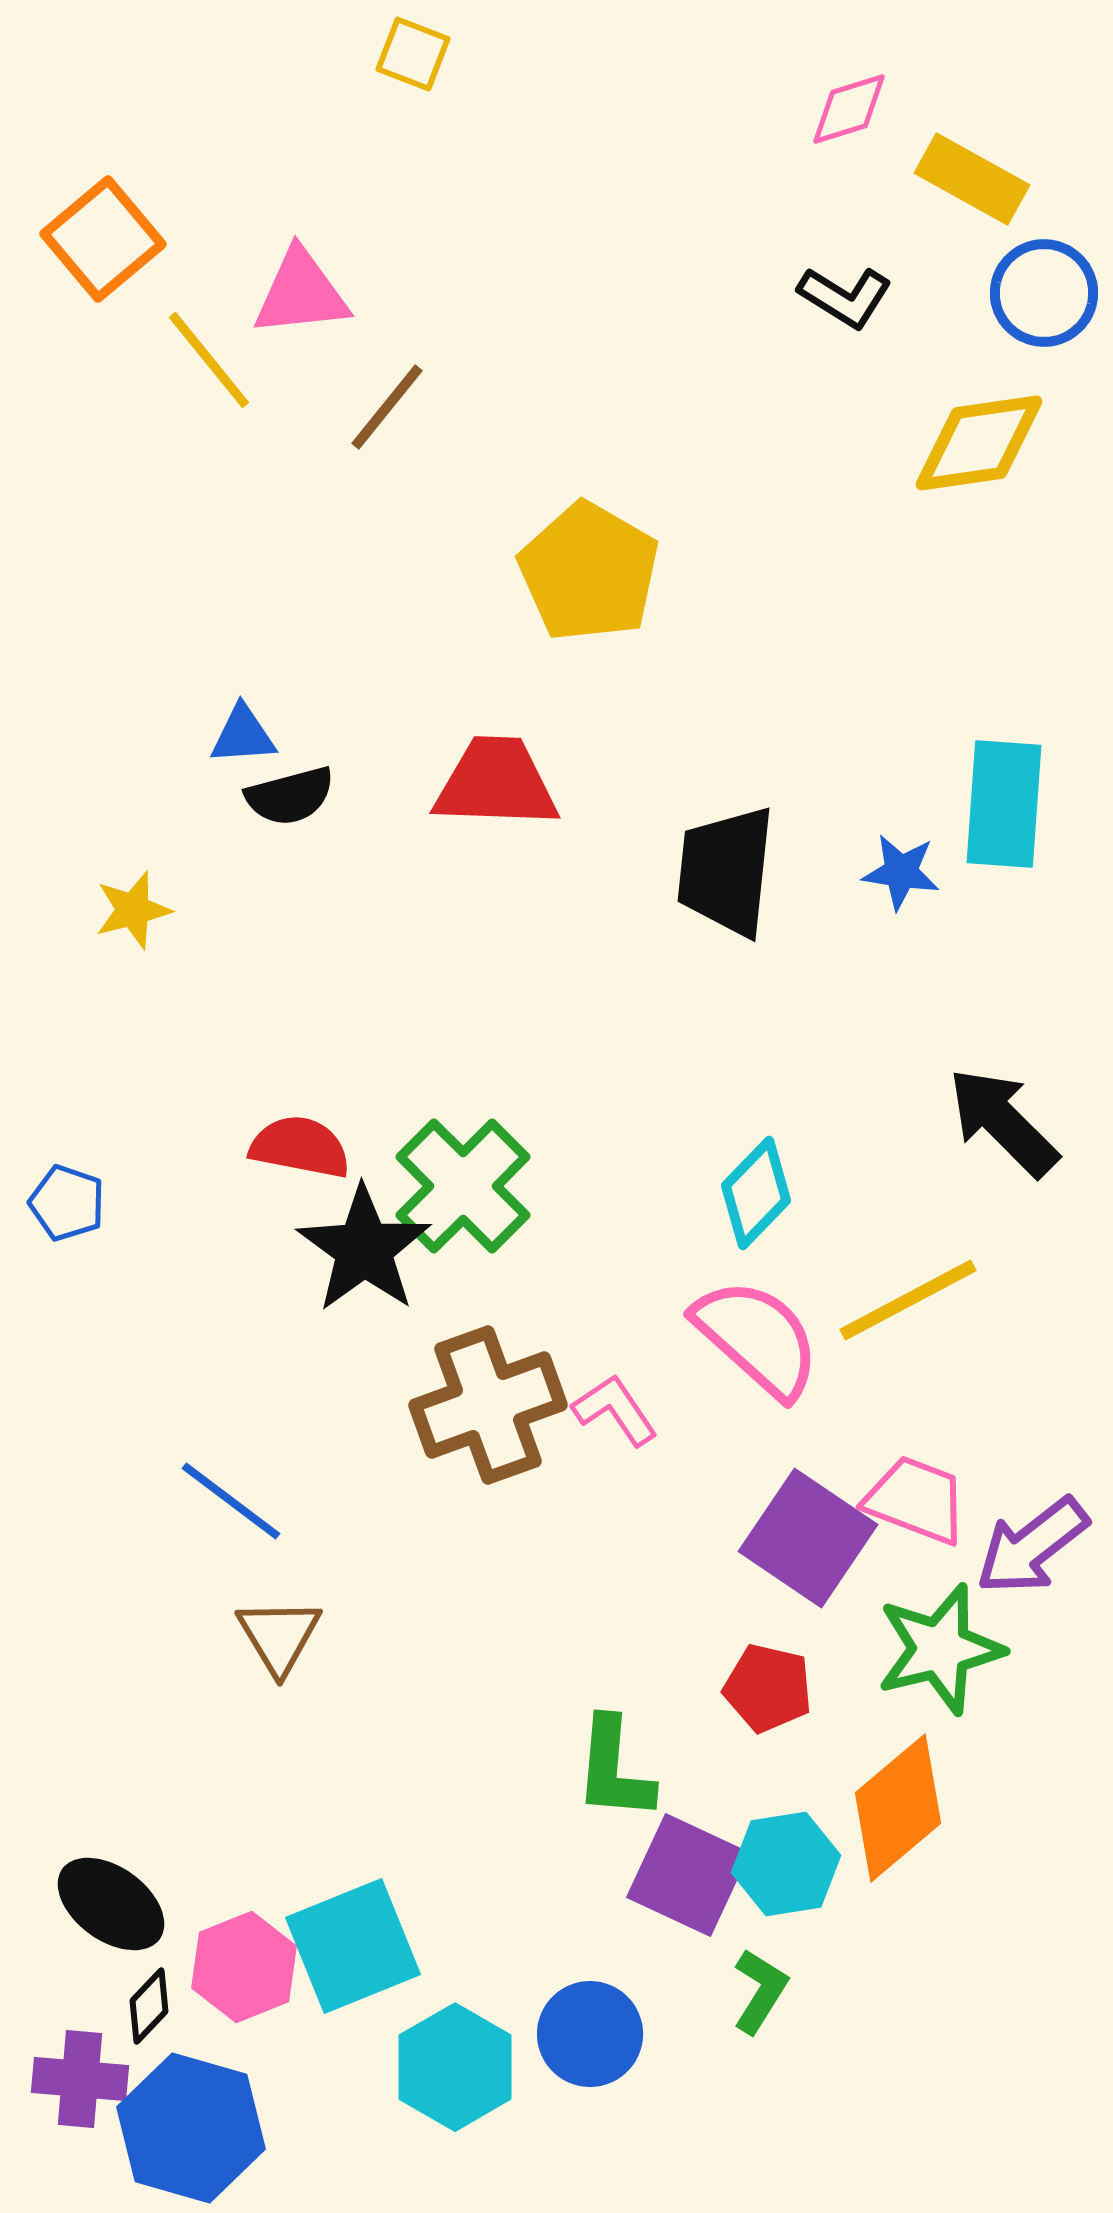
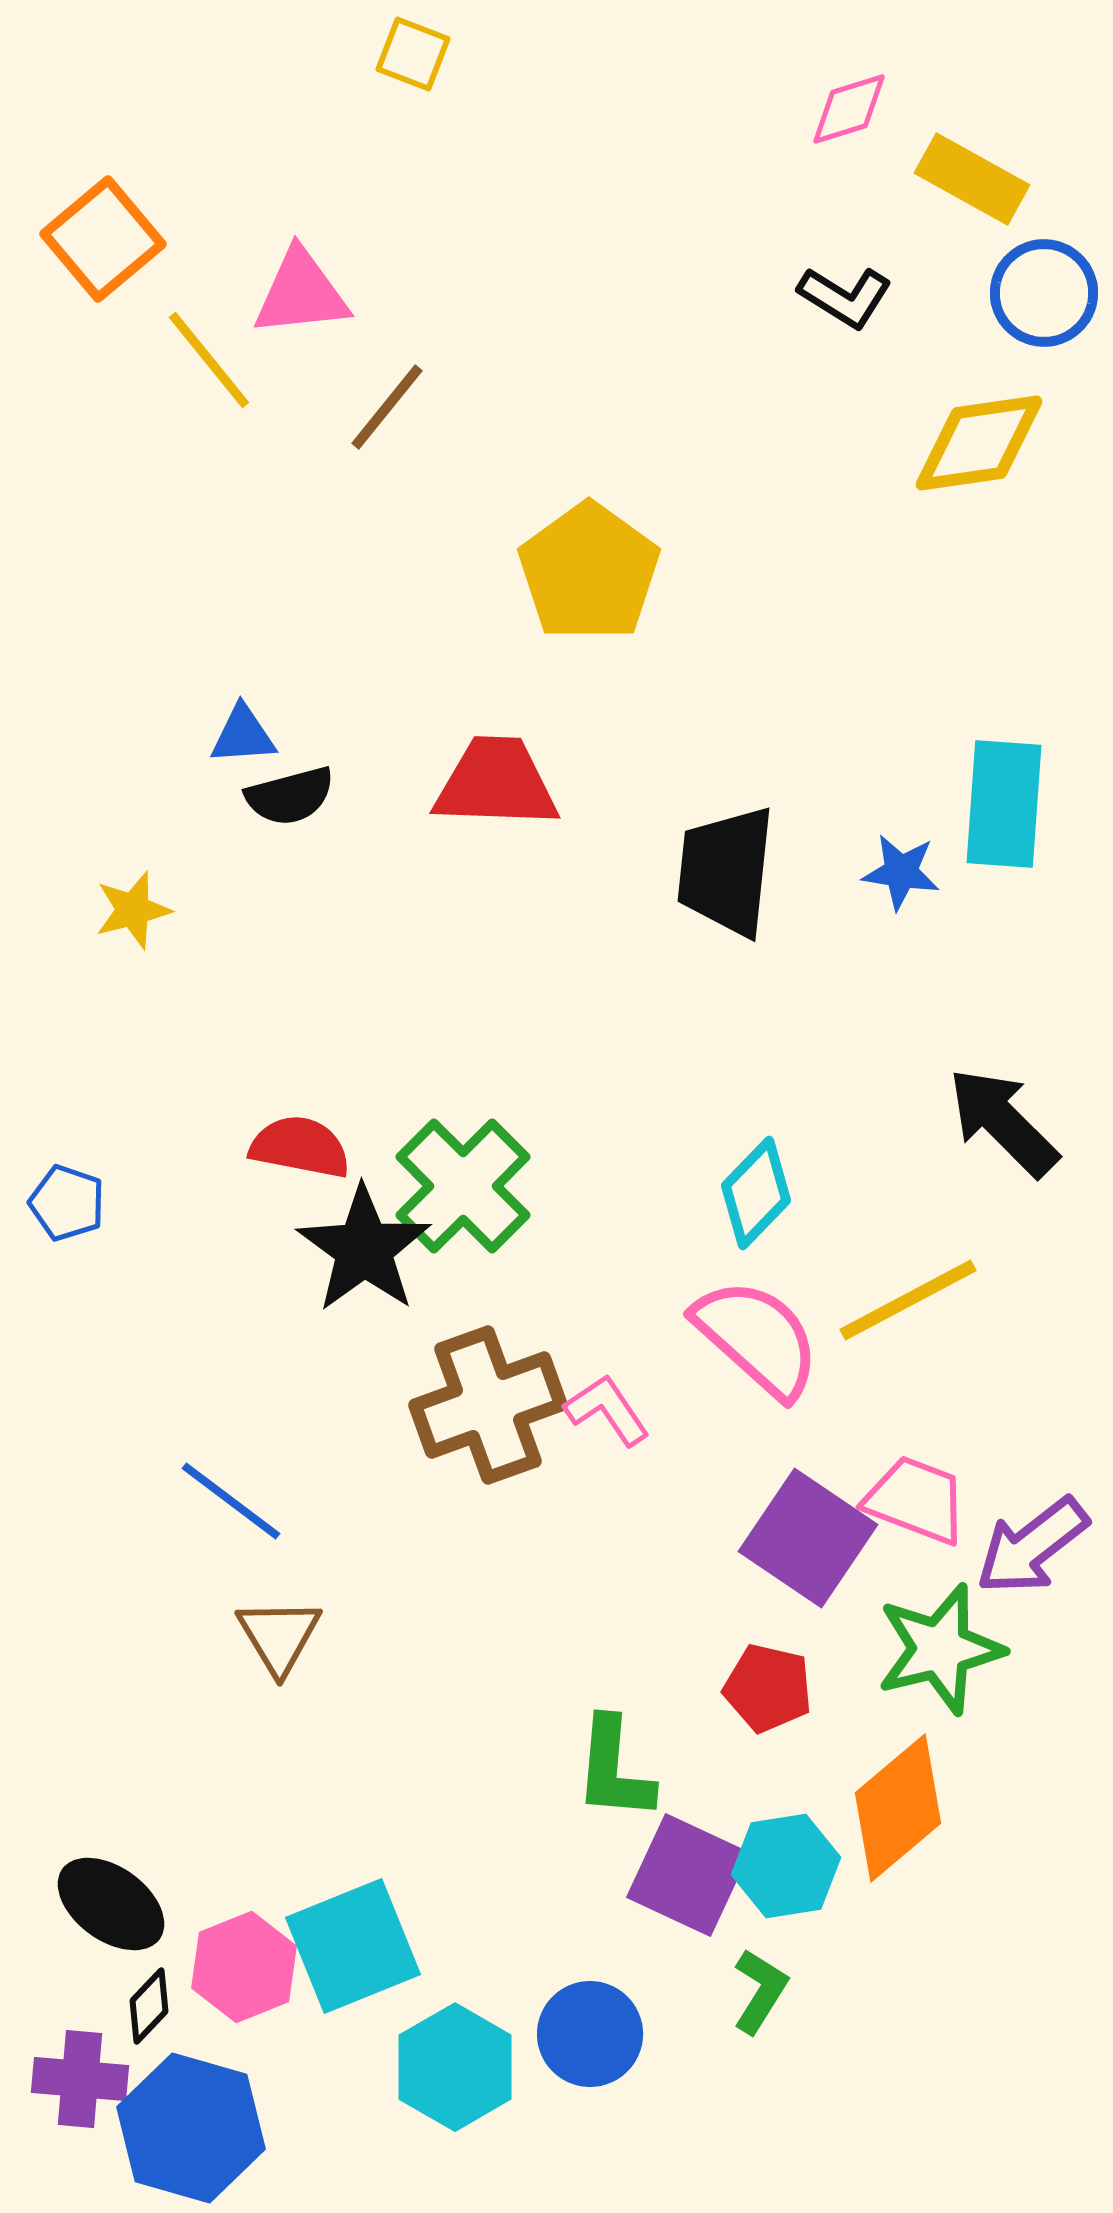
yellow pentagon at (589, 572): rotated 6 degrees clockwise
pink L-shape at (615, 1410): moved 8 px left
cyan hexagon at (786, 1864): moved 2 px down
